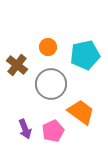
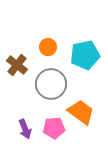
pink pentagon: moved 1 px right, 3 px up; rotated 20 degrees clockwise
